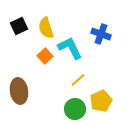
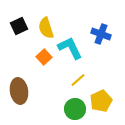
orange square: moved 1 px left, 1 px down
